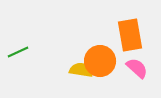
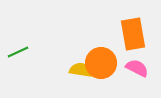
orange rectangle: moved 3 px right, 1 px up
orange circle: moved 1 px right, 2 px down
pink semicircle: rotated 15 degrees counterclockwise
